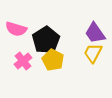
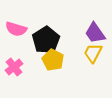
pink cross: moved 9 px left, 6 px down
